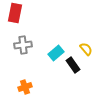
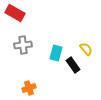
red rectangle: rotated 72 degrees counterclockwise
cyan rectangle: rotated 35 degrees counterclockwise
orange cross: moved 4 px right, 1 px down
